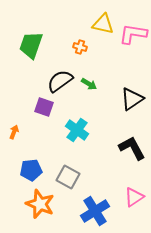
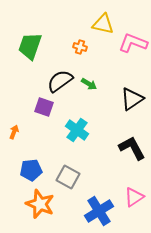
pink L-shape: moved 9 px down; rotated 12 degrees clockwise
green trapezoid: moved 1 px left, 1 px down
blue cross: moved 4 px right
